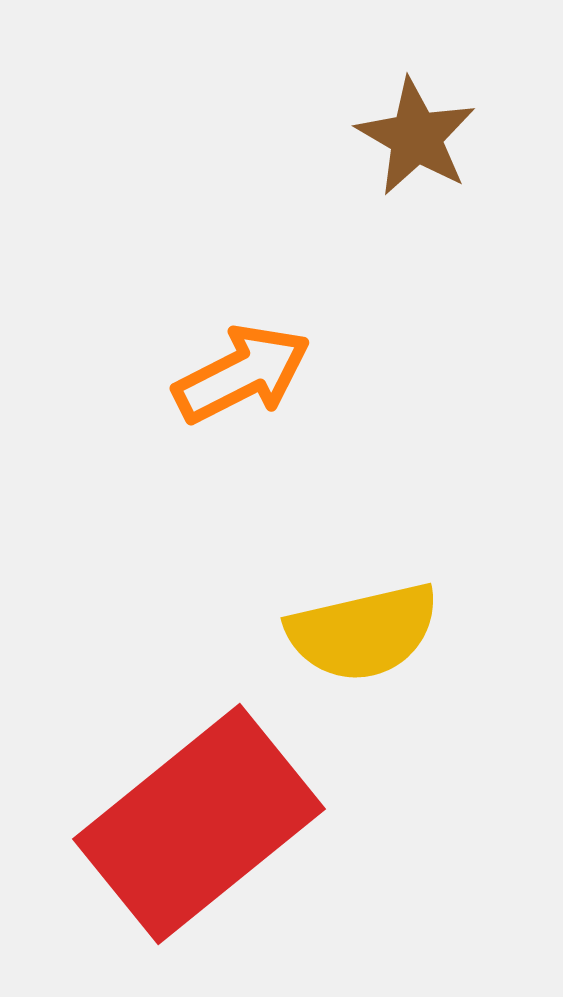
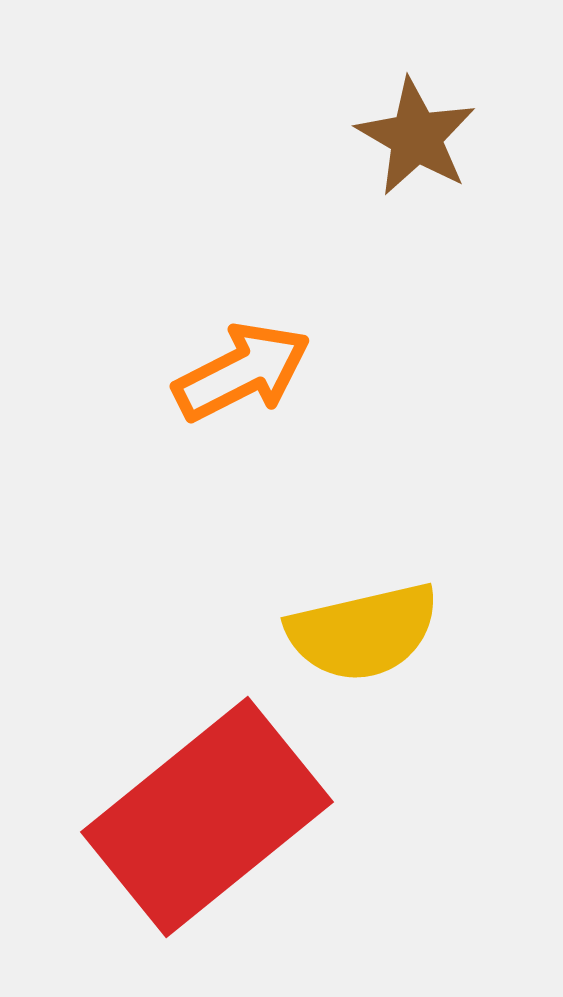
orange arrow: moved 2 px up
red rectangle: moved 8 px right, 7 px up
